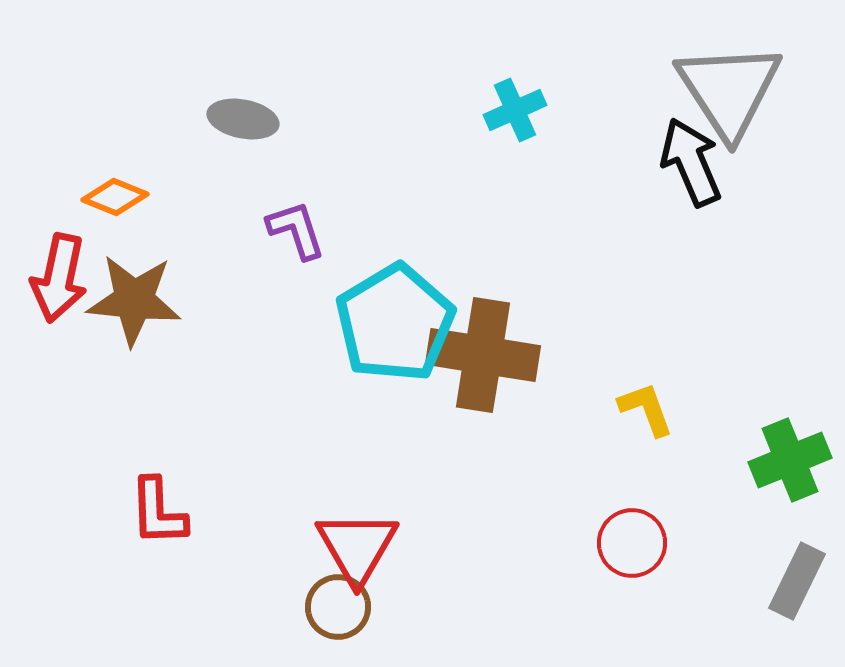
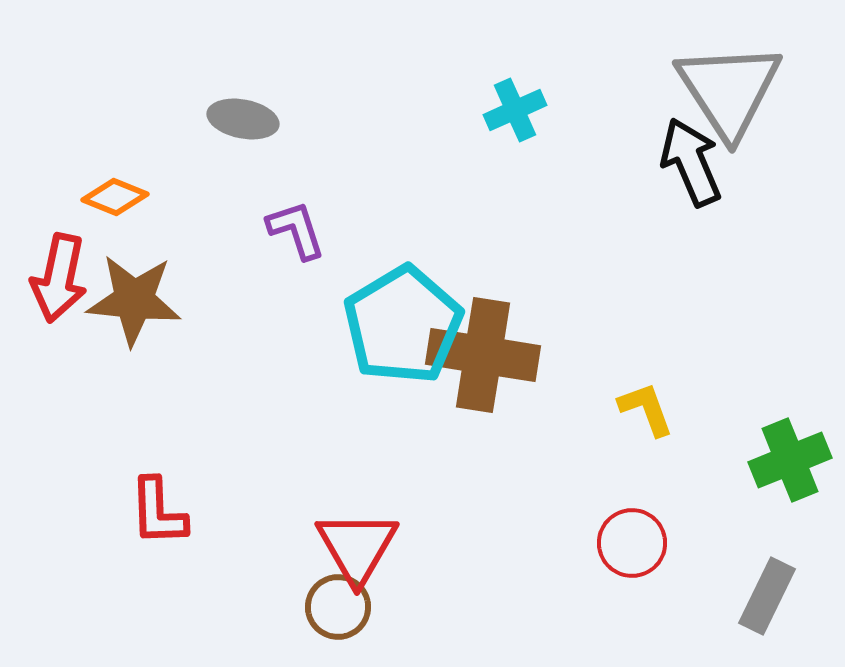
cyan pentagon: moved 8 px right, 2 px down
gray rectangle: moved 30 px left, 15 px down
